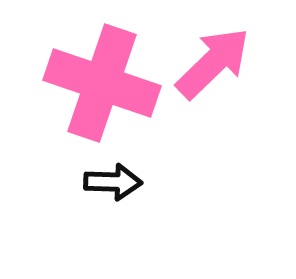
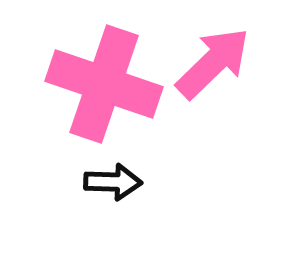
pink cross: moved 2 px right, 1 px down
